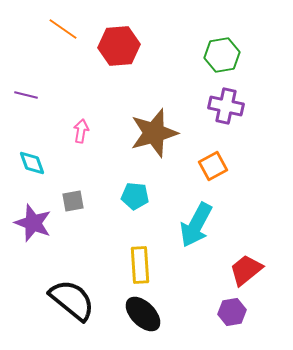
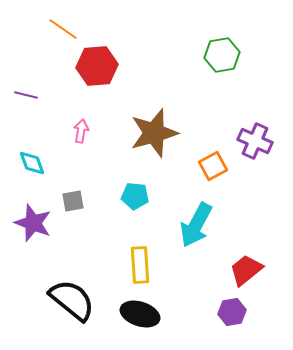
red hexagon: moved 22 px left, 20 px down
purple cross: moved 29 px right, 35 px down; rotated 12 degrees clockwise
black ellipse: moved 3 px left; rotated 27 degrees counterclockwise
